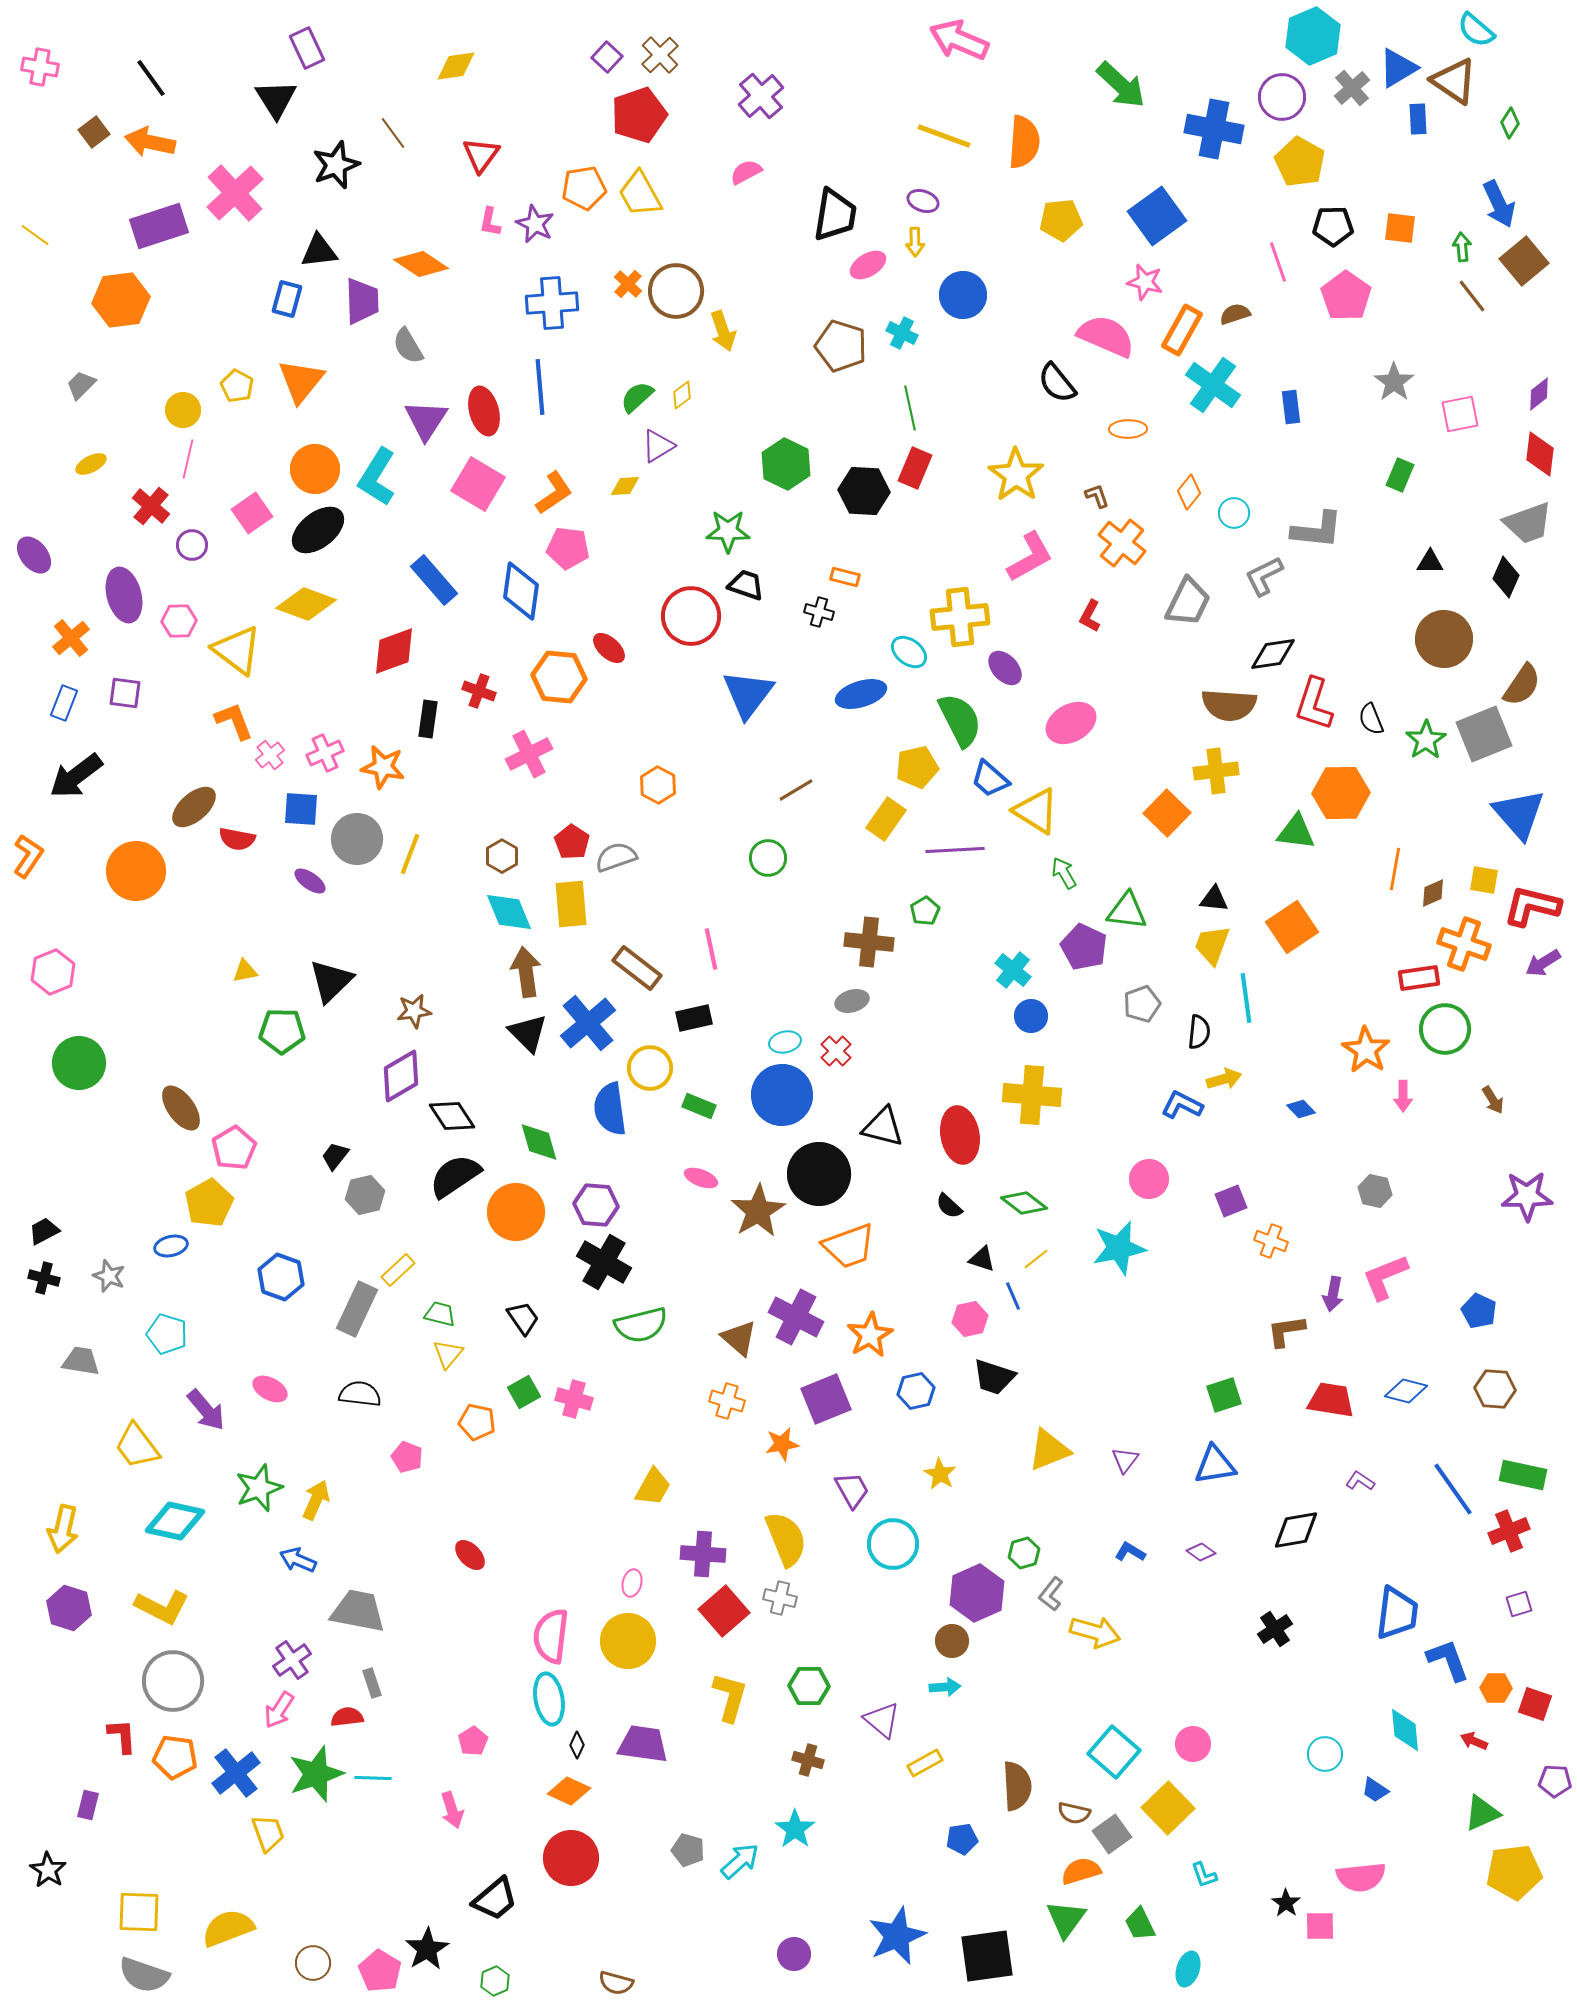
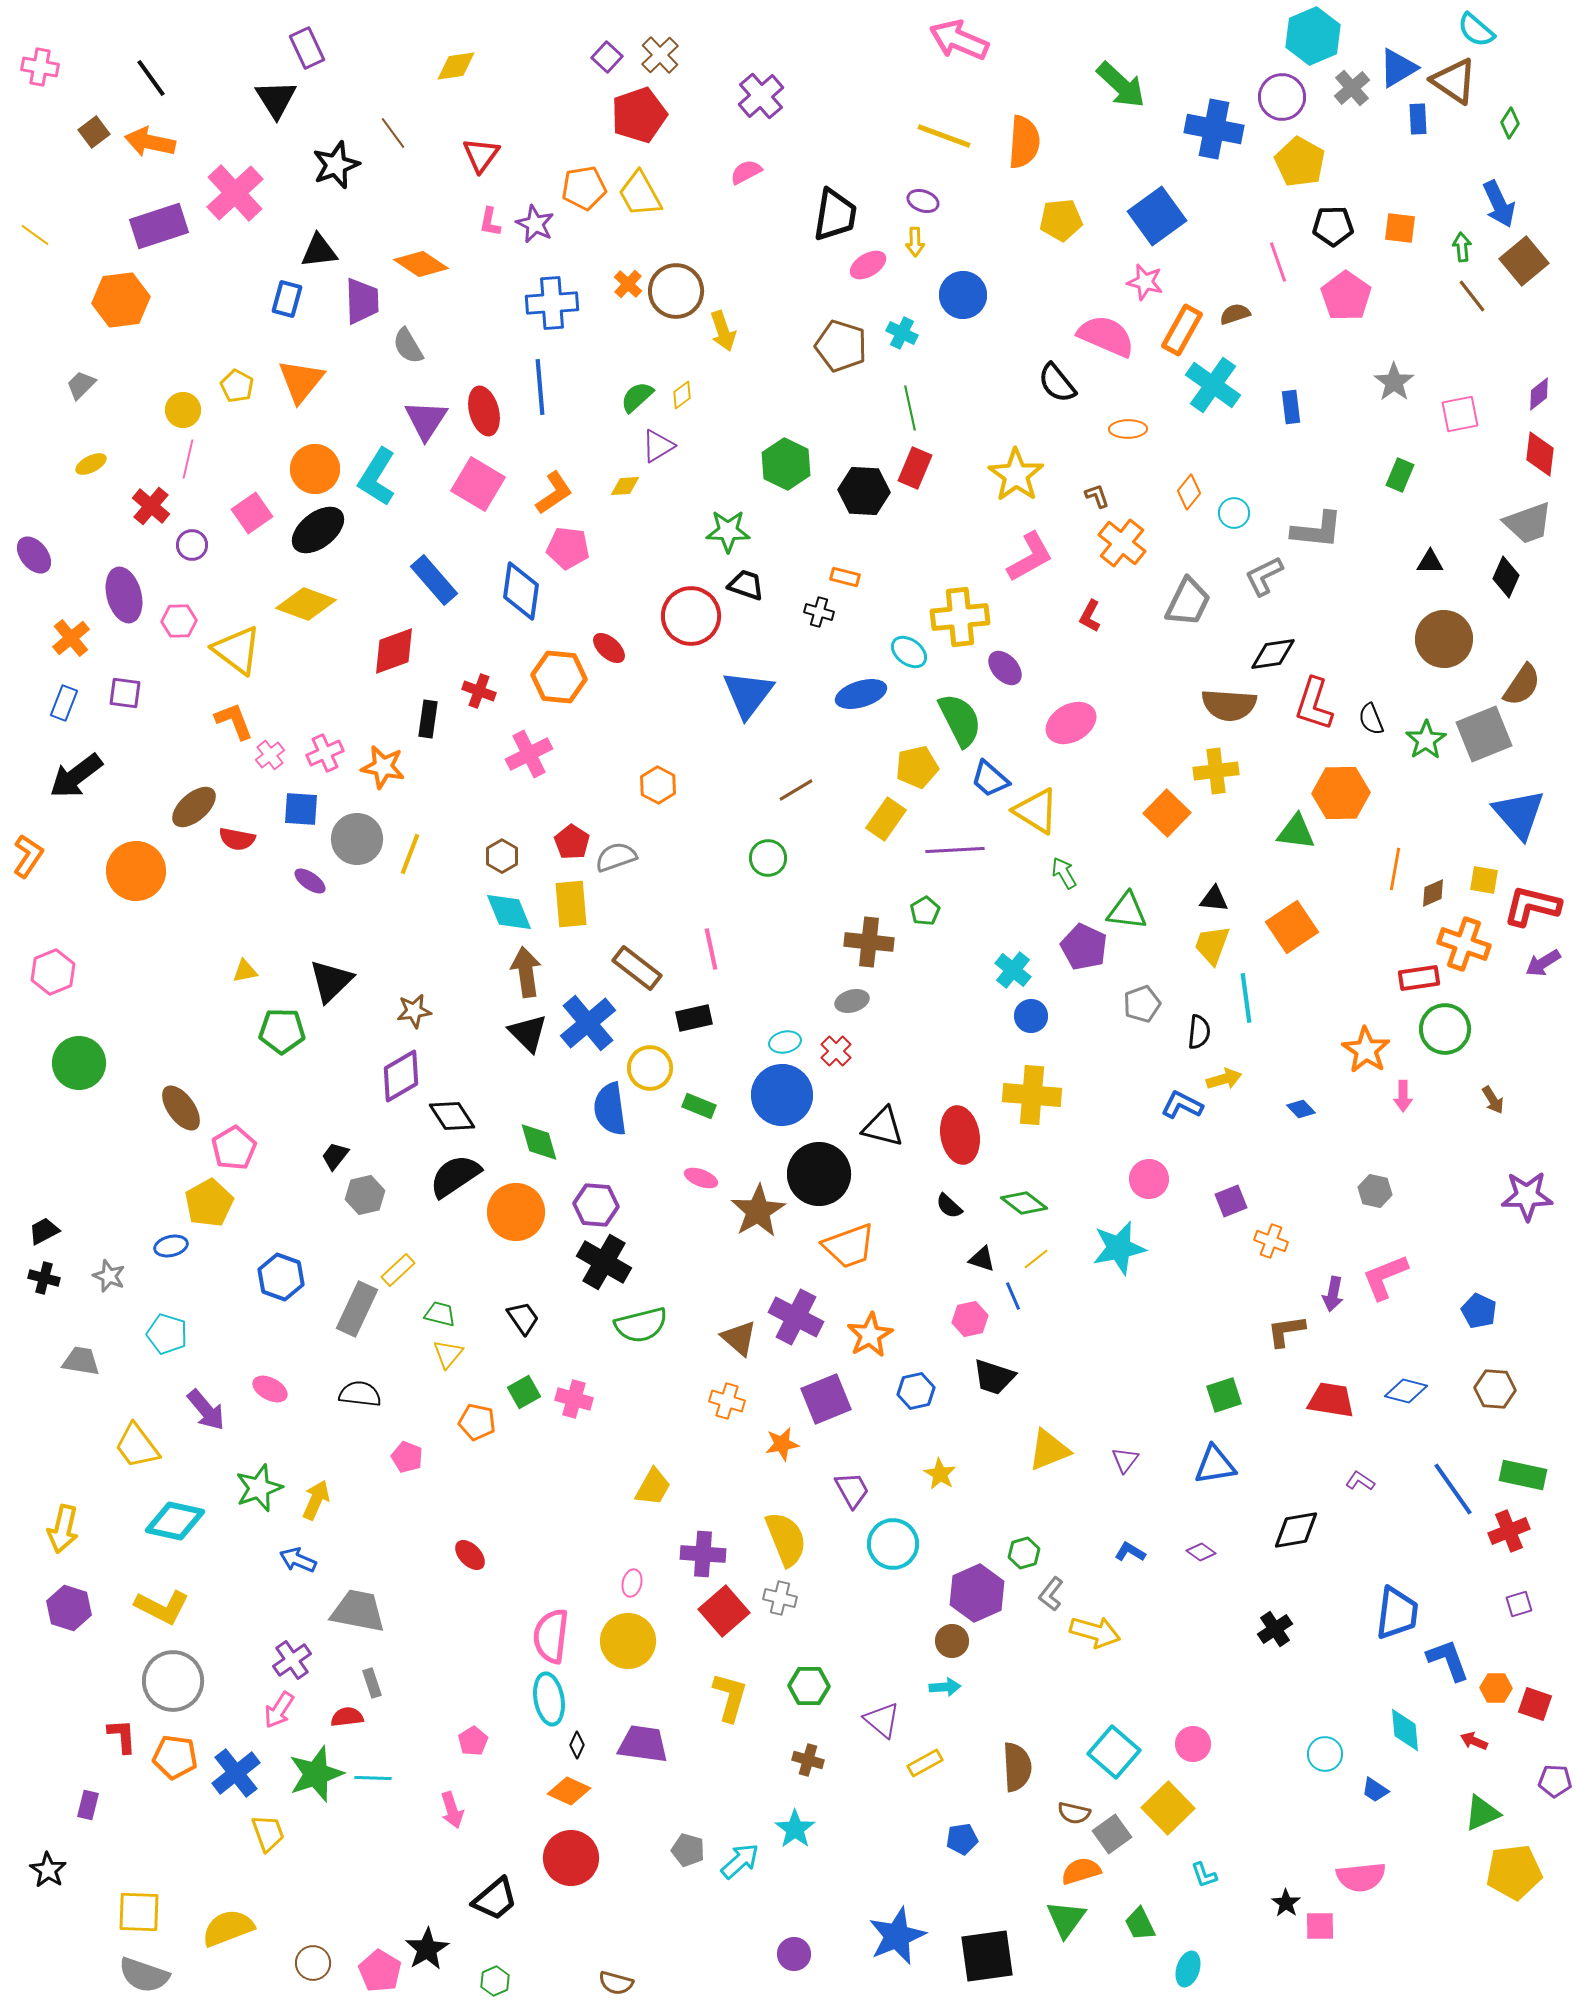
brown semicircle at (1017, 1786): moved 19 px up
